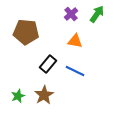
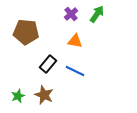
brown star: rotated 18 degrees counterclockwise
